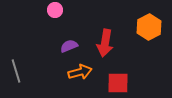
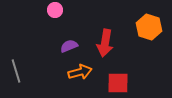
orange hexagon: rotated 15 degrees counterclockwise
